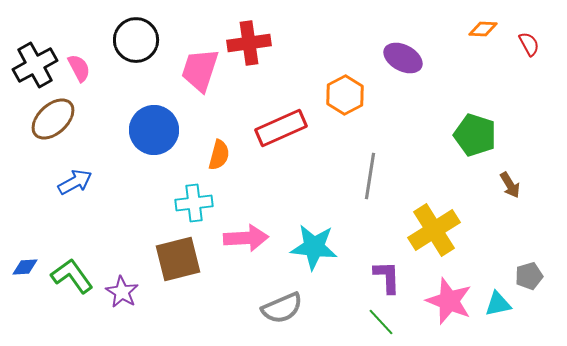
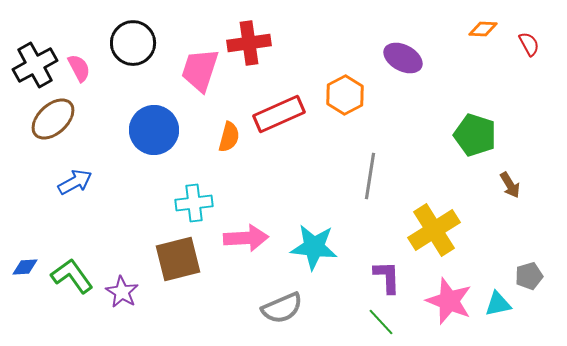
black circle: moved 3 px left, 3 px down
red rectangle: moved 2 px left, 14 px up
orange semicircle: moved 10 px right, 18 px up
